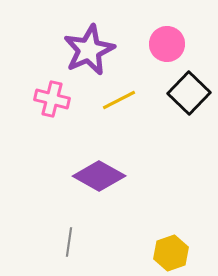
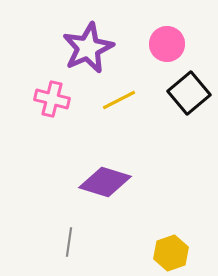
purple star: moved 1 px left, 2 px up
black square: rotated 6 degrees clockwise
purple diamond: moved 6 px right, 6 px down; rotated 12 degrees counterclockwise
